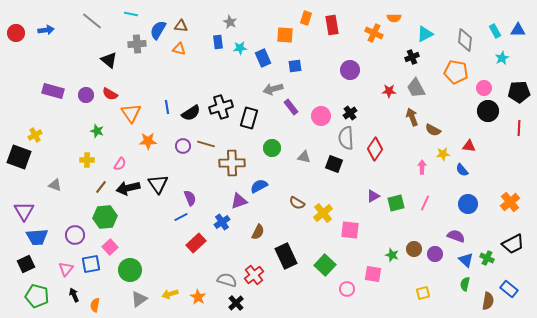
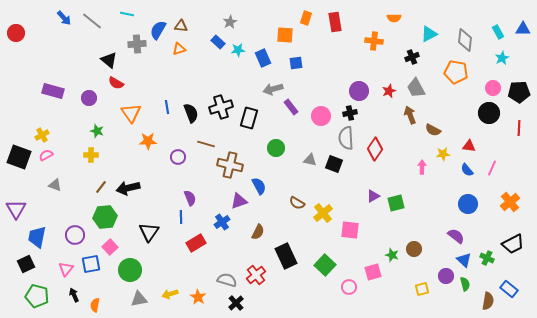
cyan line at (131, 14): moved 4 px left
gray star at (230, 22): rotated 16 degrees clockwise
red rectangle at (332, 25): moved 3 px right, 3 px up
blue arrow at (46, 30): moved 18 px right, 12 px up; rotated 56 degrees clockwise
blue triangle at (518, 30): moved 5 px right, 1 px up
cyan rectangle at (495, 31): moved 3 px right, 1 px down
orange cross at (374, 33): moved 8 px down; rotated 18 degrees counterclockwise
cyan triangle at (425, 34): moved 4 px right
blue rectangle at (218, 42): rotated 40 degrees counterclockwise
cyan star at (240, 48): moved 2 px left, 2 px down
orange triangle at (179, 49): rotated 32 degrees counterclockwise
blue square at (295, 66): moved 1 px right, 3 px up
purple circle at (350, 70): moved 9 px right, 21 px down
pink circle at (484, 88): moved 9 px right
red star at (389, 91): rotated 24 degrees counterclockwise
red semicircle at (110, 94): moved 6 px right, 11 px up
purple circle at (86, 95): moved 3 px right, 3 px down
black circle at (488, 111): moved 1 px right, 2 px down
black semicircle at (191, 113): rotated 78 degrees counterclockwise
black cross at (350, 113): rotated 24 degrees clockwise
brown arrow at (412, 117): moved 2 px left, 2 px up
yellow cross at (35, 135): moved 7 px right
purple circle at (183, 146): moved 5 px left, 11 px down
green circle at (272, 148): moved 4 px right
gray triangle at (304, 157): moved 6 px right, 3 px down
yellow cross at (87, 160): moved 4 px right, 5 px up
brown cross at (232, 163): moved 2 px left, 2 px down; rotated 15 degrees clockwise
pink semicircle at (120, 164): moved 74 px left, 9 px up; rotated 152 degrees counterclockwise
blue semicircle at (462, 170): moved 5 px right
black triangle at (158, 184): moved 9 px left, 48 px down; rotated 10 degrees clockwise
blue semicircle at (259, 186): rotated 90 degrees clockwise
pink line at (425, 203): moved 67 px right, 35 px up
purple triangle at (24, 211): moved 8 px left, 2 px up
blue line at (181, 217): rotated 64 degrees counterclockwise
purple semicircle at (456, 236): rotated 18 degrees clockwise
blue trapezoid at (37, 237): rotated 105 degrees clockwise
red rectangle at (196, 243): rotated 12 degrees clockwise
purple circle at (435, 254): moved 11 px right, 22 px down
blue triangle at (466, 260): moved 2 px left
pink square at (373, 274): moved 2 px up; rotated 24 degrees counterclockwise
red cross at (254, 275): moved 2 px right
green semicircle at (465, 284): rotated 152 degrees clockwise
pink circle at (347, 289): moved 2 px right, 2 px up
yellow square at (423, 293): moved 1 px left, 4 px up
gray triangle at (139, 299): rotated 24 degrees clockwise
